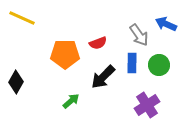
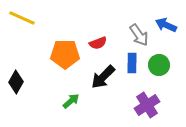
blue arrow: moved 1 px down
